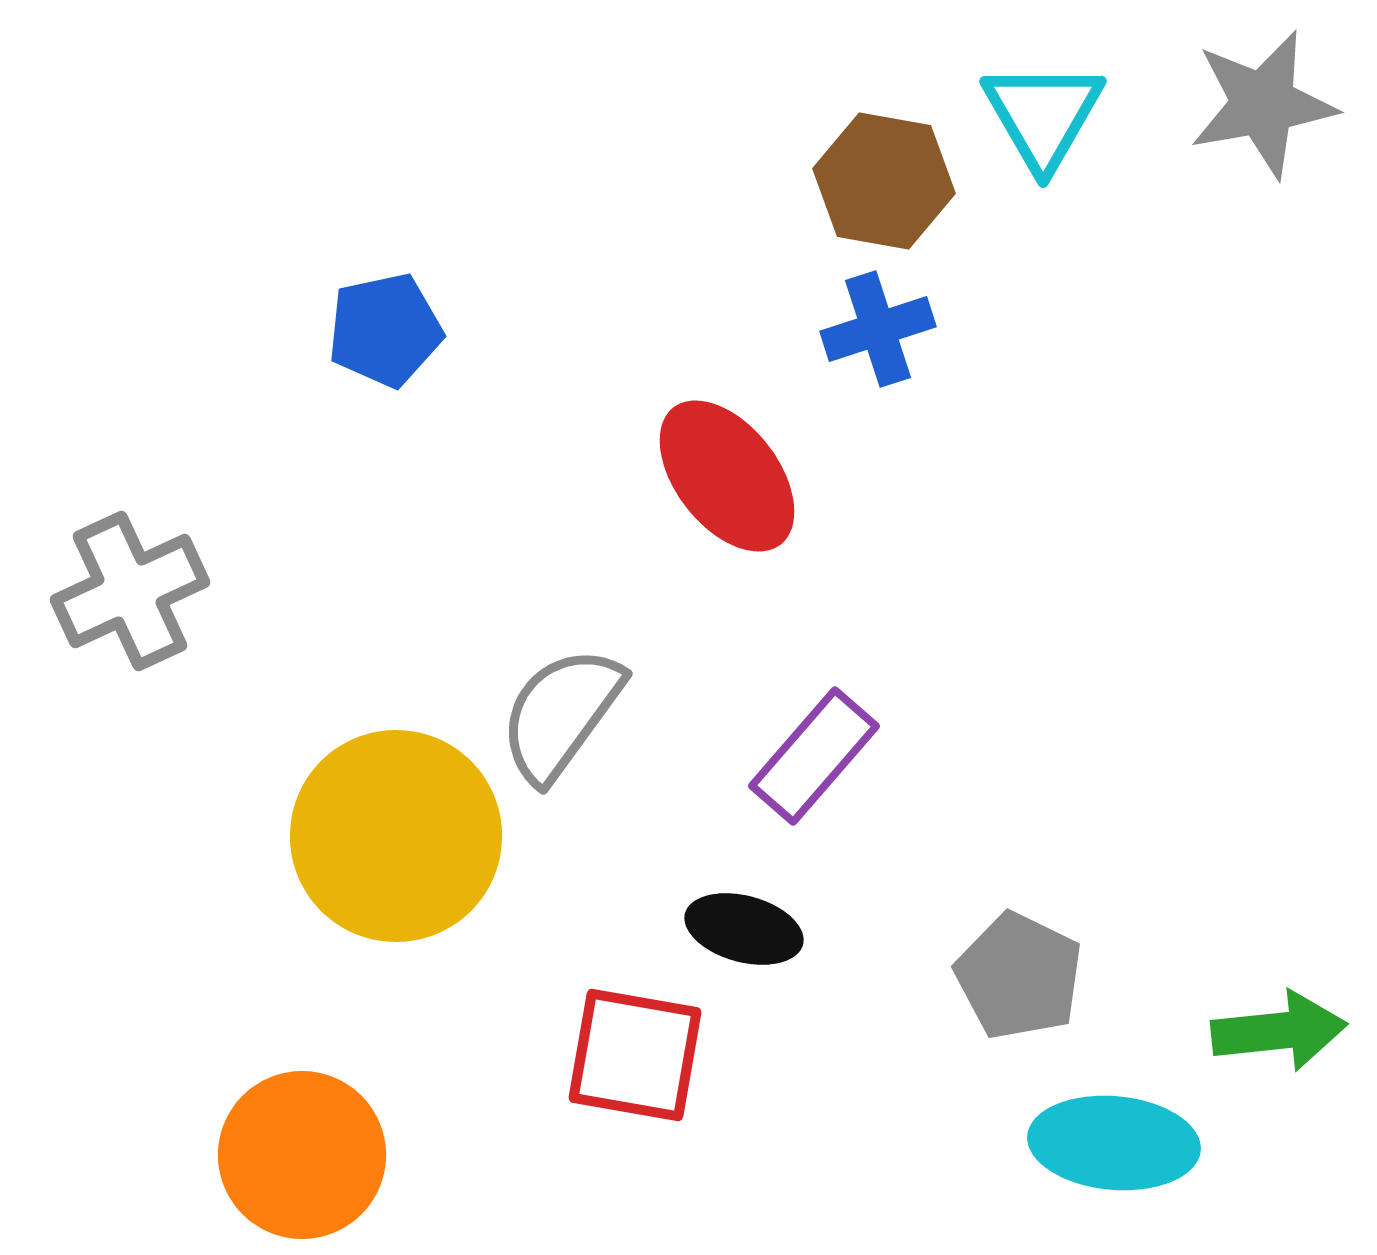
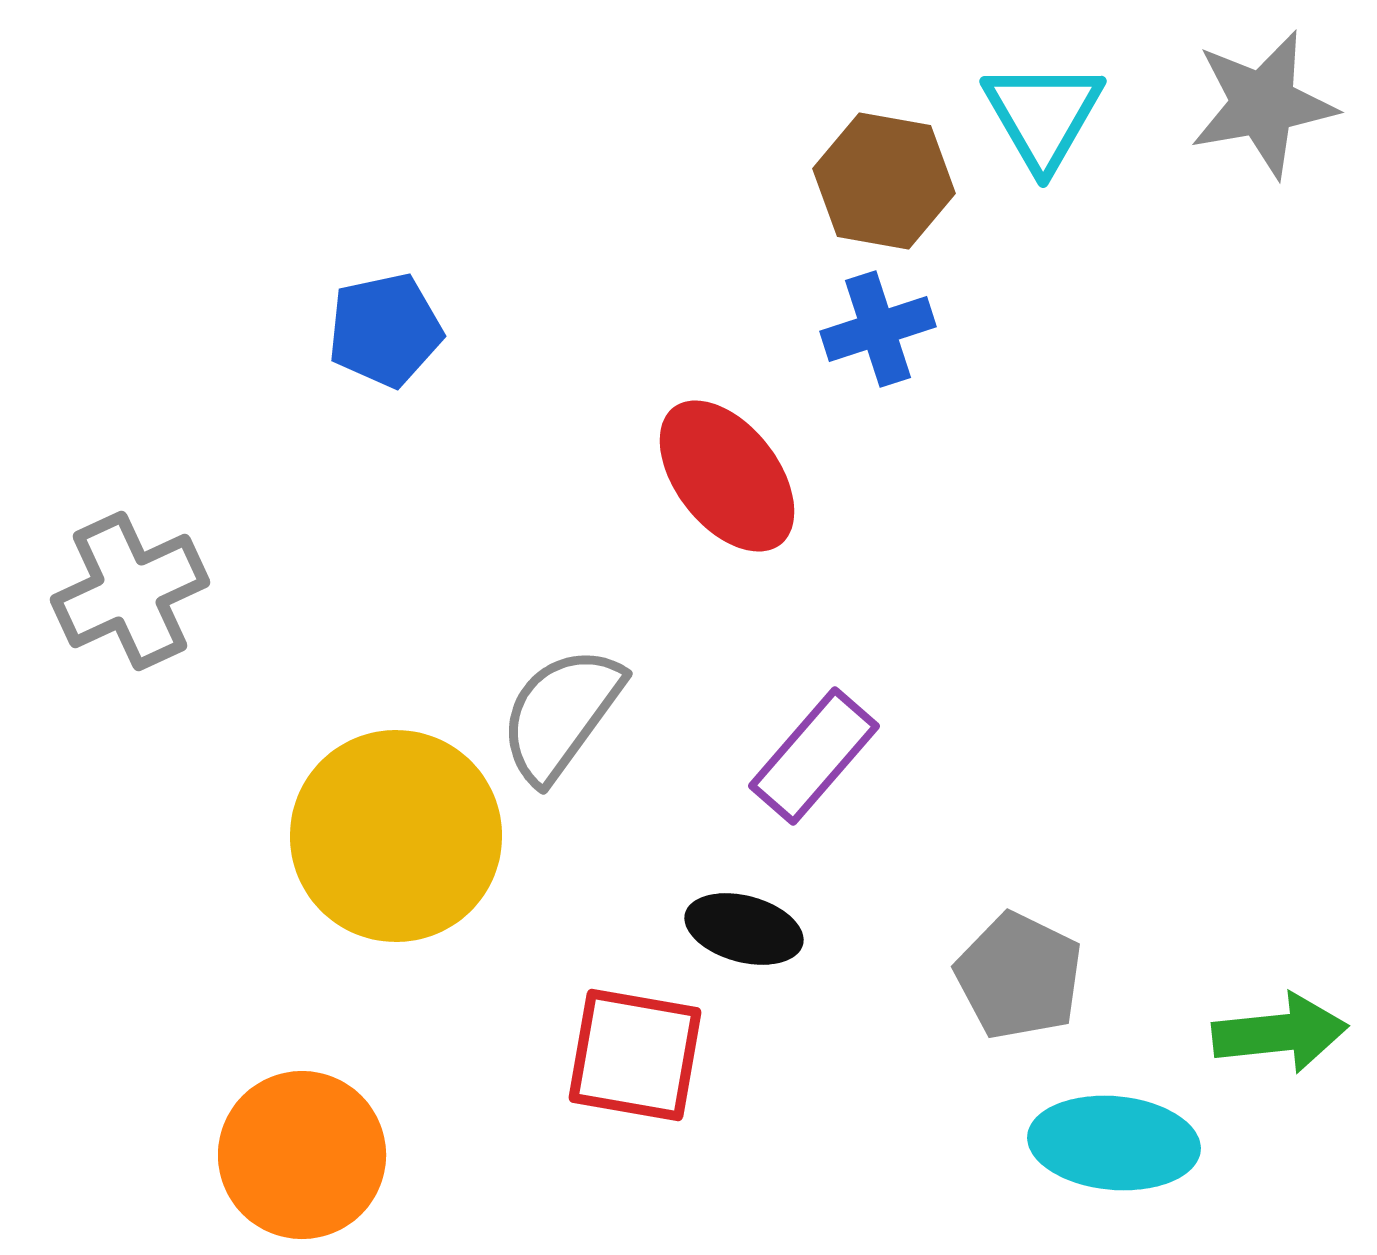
green arrow: moved 1 px right, 2 px down
